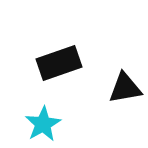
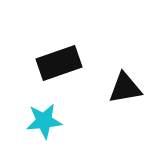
cyan star: moved 1 px right, 3 px up; rotated 24 degrees clockwise
